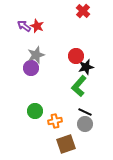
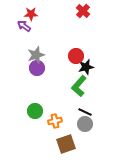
red star: moved 6 px left, 12 px up; rotated 24 degrees counterclockwise
purple circle: moved 6 px right
